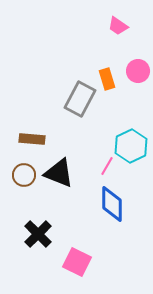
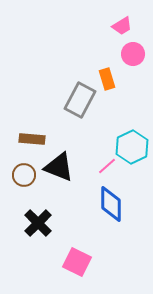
pink trapezoid: moved 4 px right; rotated 65 degrees counterclockwise
pink circle: moved 5 px left, 17 px up
gray rectangle: moved 1 px down
cyan hexagon: moved 1 px right, 1 px down
pink line: rotated 18 degrees clockwise
black triangle: moved 6 px up
blue diamond: moved 1 px left
black cross: moved 11 px up
